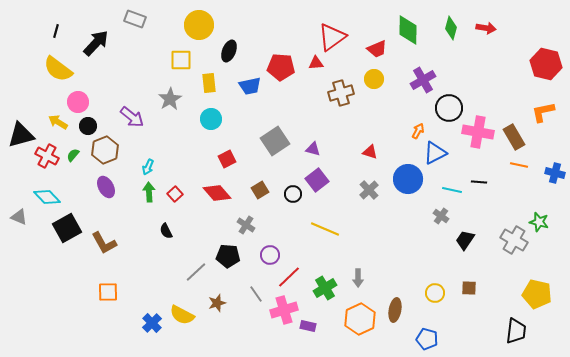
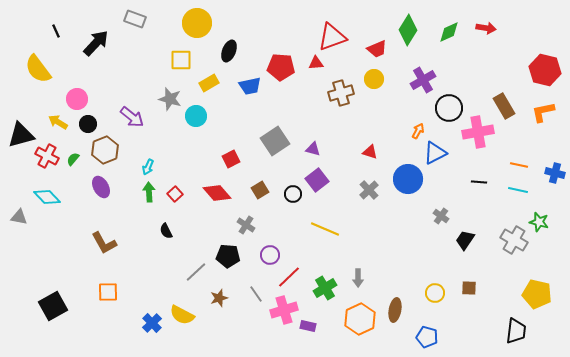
yellow circle at (199, 25): moved 2 px left, 2 px up
green diamond at (451, 28): moved 2 px left, 4 px down; rotated 50 degrees clockwise
green diamond at (408, 30): rotated 32 degrees clockwise
black line at (56, 31): rotated 40 degrees counterclockwise
red triangle at (332, 37): rotated 16 degrees clockwise
red hexagon at (546, 64): moved 1 px left, 6 px down
yellow semicircle at (58, 69): moved 20 px left; rotated 16 degrees clockwise
yellow rectangle at (209, 83): rotated 66 degrees clockwise
gray star at (170, 99): rotated 25 degrees counterclockwise
pink circle at (78, 102): moved 1 px left, 3 px up
cyan circle at (211, 119): moved 15 px left, 3 px up
black circle at (88, 126): moved 2 px up
pink cross at (478, 132): rotated 20 degrees counterclockwise
brown rectangle at (514, 137): moved 10 px left, 31 px up
green semicircle at (73, 155): moved 4 px down
red square at (227, 159): moved 4 px right
purple ellipse at (106, 187): moved 5 px left
cyan line at (452, 190): moved 66 px right
gray triangle at (19, 217): rotated 12 degrees counterclockwise
black square at (67, 228): moved 14 px left, 78 px down
brown star at (217, 303): moved 2 px right, 5 px up
blue pentagon at (427, 339): moved 2 px up
